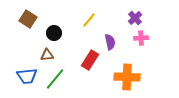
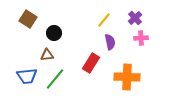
yellow line: moved 15 px right
red rectangle: moved 1 px right, 3 px down
